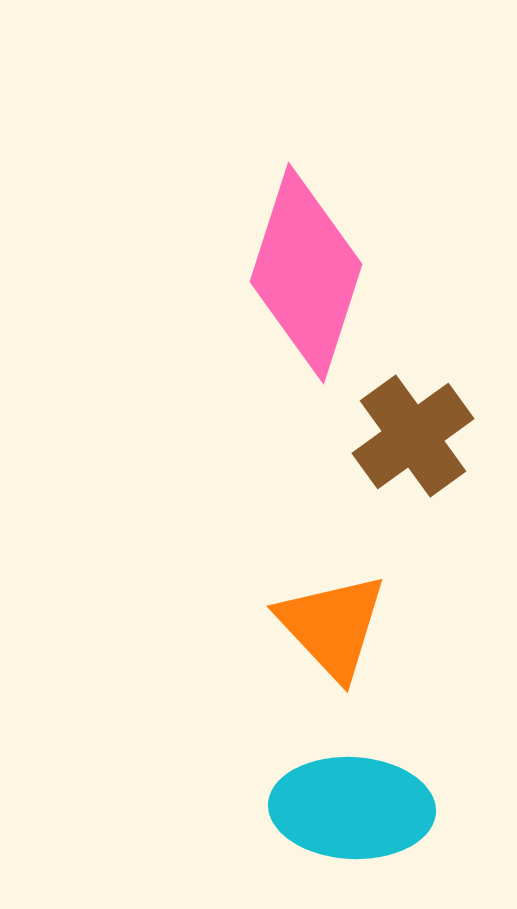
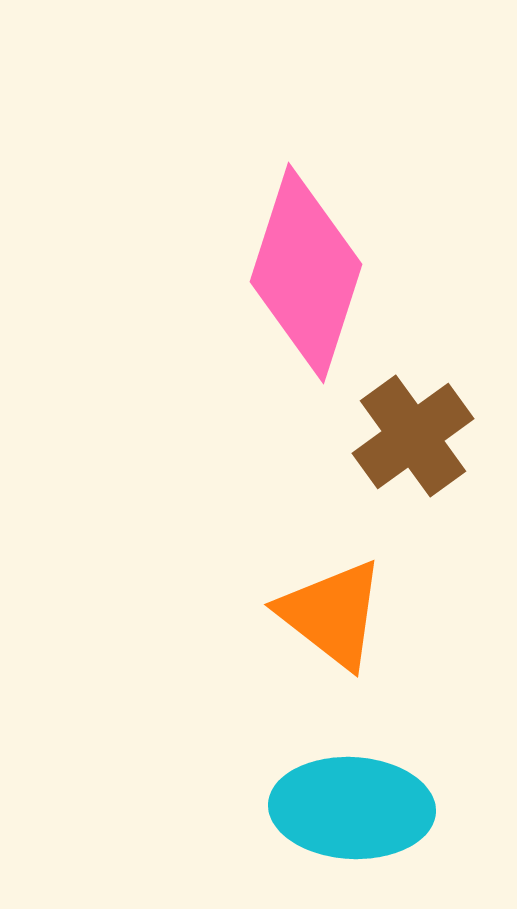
orange triangle: moved 12 px up; rotated 9 degrees counterclockwise
